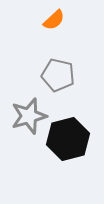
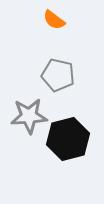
orange semicircle: rotated 80 degrees clockwise
gray star: rotated 12 degrees clockwise
